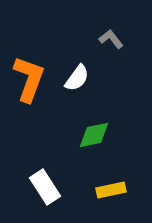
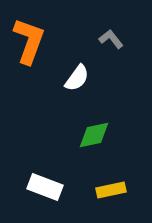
orange L-shape: moved 38 px up
white rectangle: rotated 36 degrees counterclockwise
